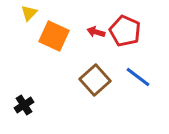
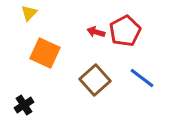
red pentagon: rotated 20 degrees clockwise
orange square: moved 9 px left, 17 px down
blue line: moved 4 px right, 1 px down
